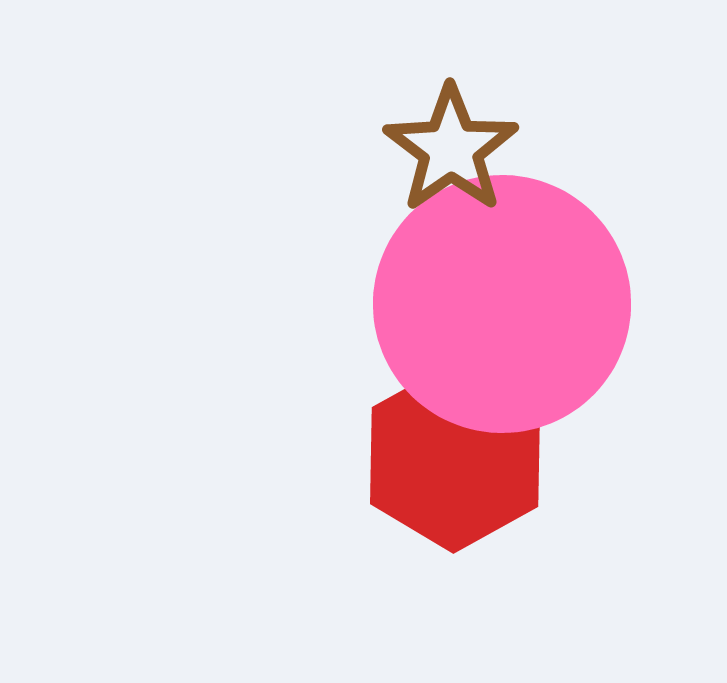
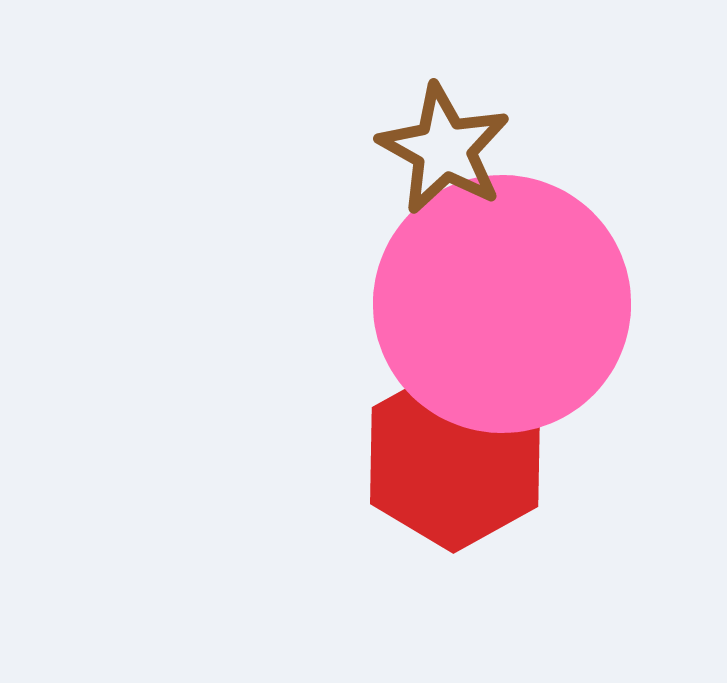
brown star: moved 7 px left; rotated 8 degrees counterclockwise
